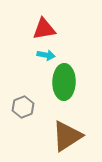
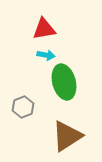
green ellipse: rotated 16 degrees counterclockwise
